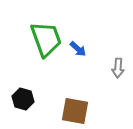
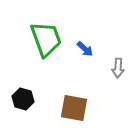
blue arrow: moved 7 px right
brown square: moved 1 px left, 3 px up
